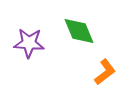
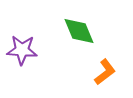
purple star: moved 7 px left, 7 px down
